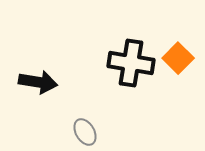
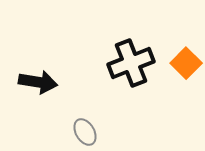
orange square: moved 8 px right, 5 px down
black cross: rotated 30 degrees counterclockwise
